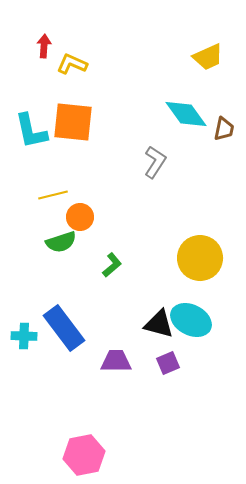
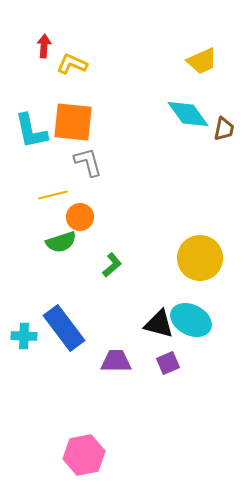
yellow trapezoid: moved 6 px left, 4 px down
cyan diamond: moved 2 px right
gray L-shape: moved 67 px left; rotated 48 degrees counterclockwise
